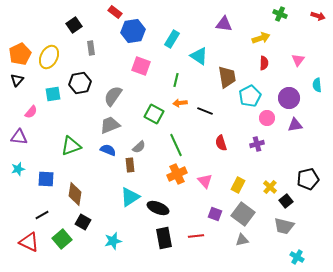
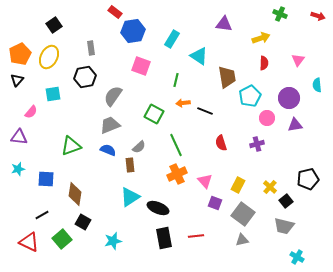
black square at (74, 25): moved 20 px left
black hexagon at (80, 83): moved 5 px right, 6 px up
orange arrow at (180, 103): moved 3 px right
purple square at (215, 214): moved 11 px up
